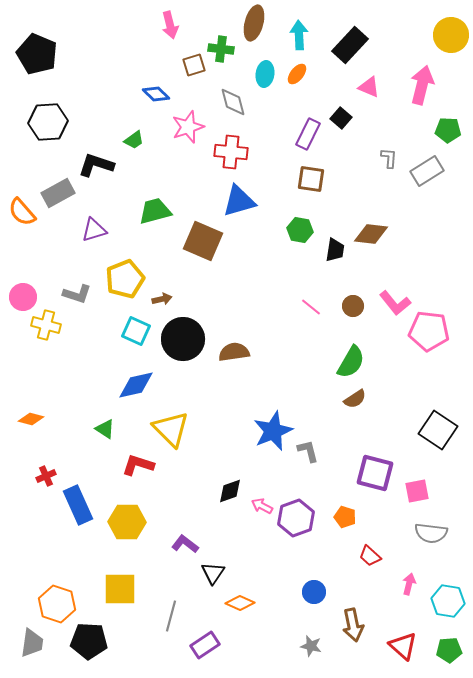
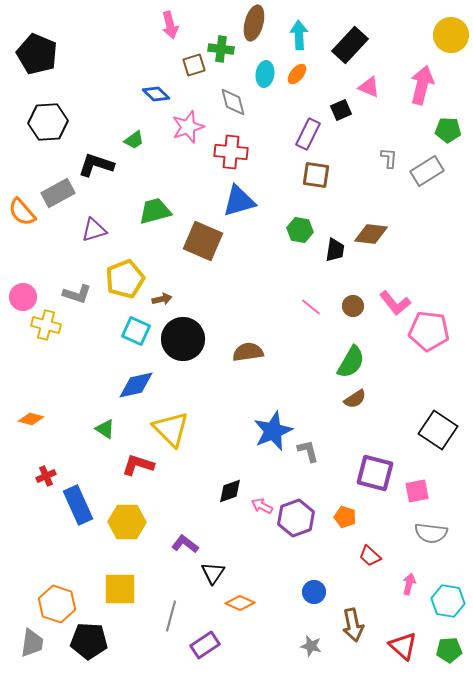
black square at (341, 118): moved 8 px up; rotated 25 degrees clockwise
brown square at (311, 179): moved 5 px right, 4 px up
brown semicircle at (234, 352): moved 14 px right
